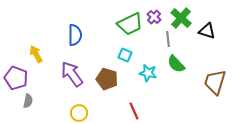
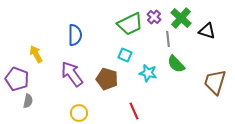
purple pentagon: moved 1 px right, 1 px down
